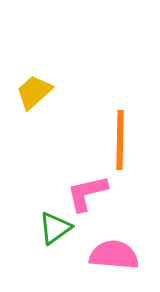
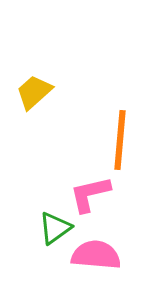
orange line: rotated 4 degrees clockwise
pink L-shape: moved 3 px right, 1 px down
pink semicircle: moved 18 px left
